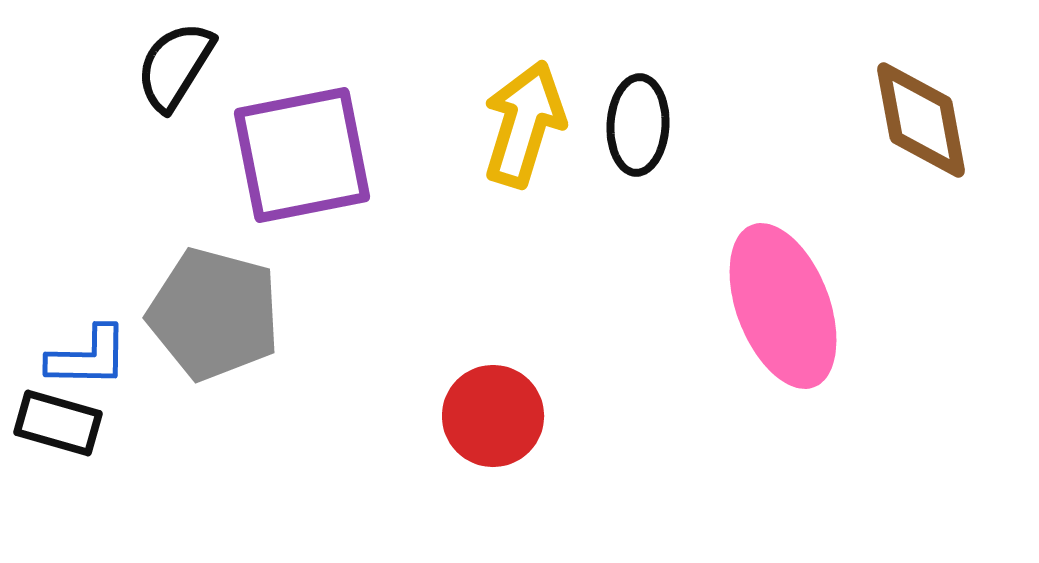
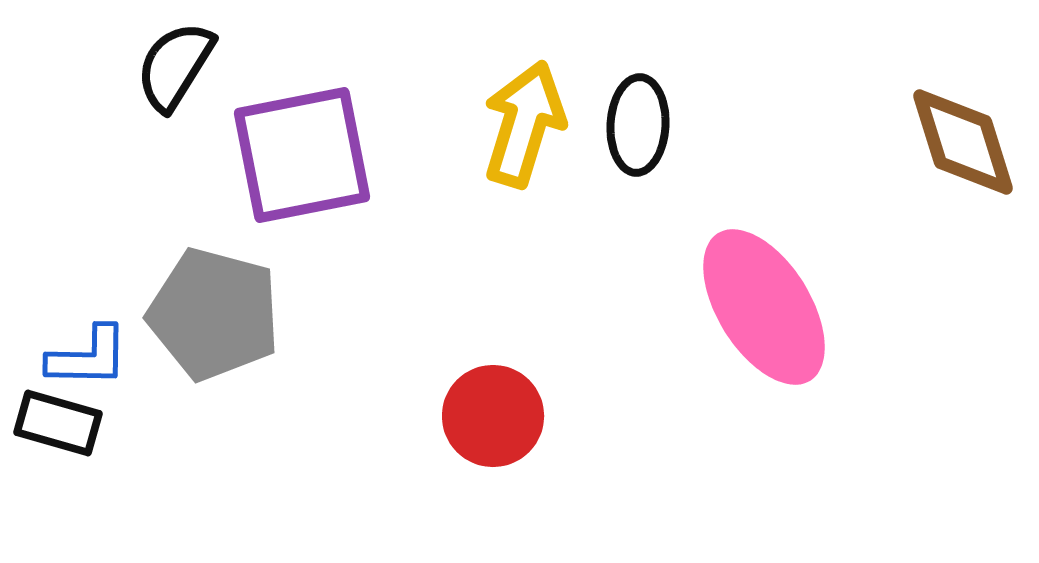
brown diamond: moved 42 px right, 22 px down; rotated 7 degrees counterclockwise
pink ellipse: moved 19 px left, 1 px down; rotated 11 degrees counterclockwise
